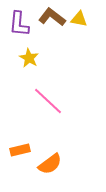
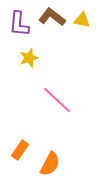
yellow triangle: moved 3 px right, 1 px down
yellow star: rotated 24 degrees clockwise
pink line: moved 9 px right, 1 px up
orange rectangle: rotated 42 degrees counterclockwise
orange semicircle: rotated 25 degrees counterclockwise
